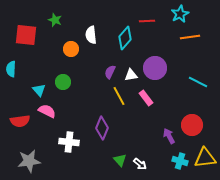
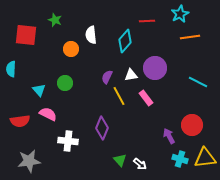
cyan diamond: moved 3 px down
purple semicircle: moved 3 px left, 5 px down
green circle: moved 2 px right, 1 px down
pink semicircle: moved 1 px right, 3 px down
white cross: moved 1 px left, 1 px up
cyan cross: moved 2 px up
